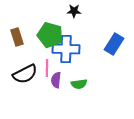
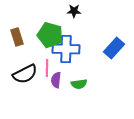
blue rectangle: moved 4 px down; rotated 10 degrees clockwise
